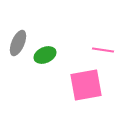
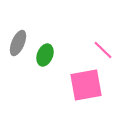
pink line: rotated 35 degrees clockwise
green ellipse: rotated 45 degrees counterclockwise
